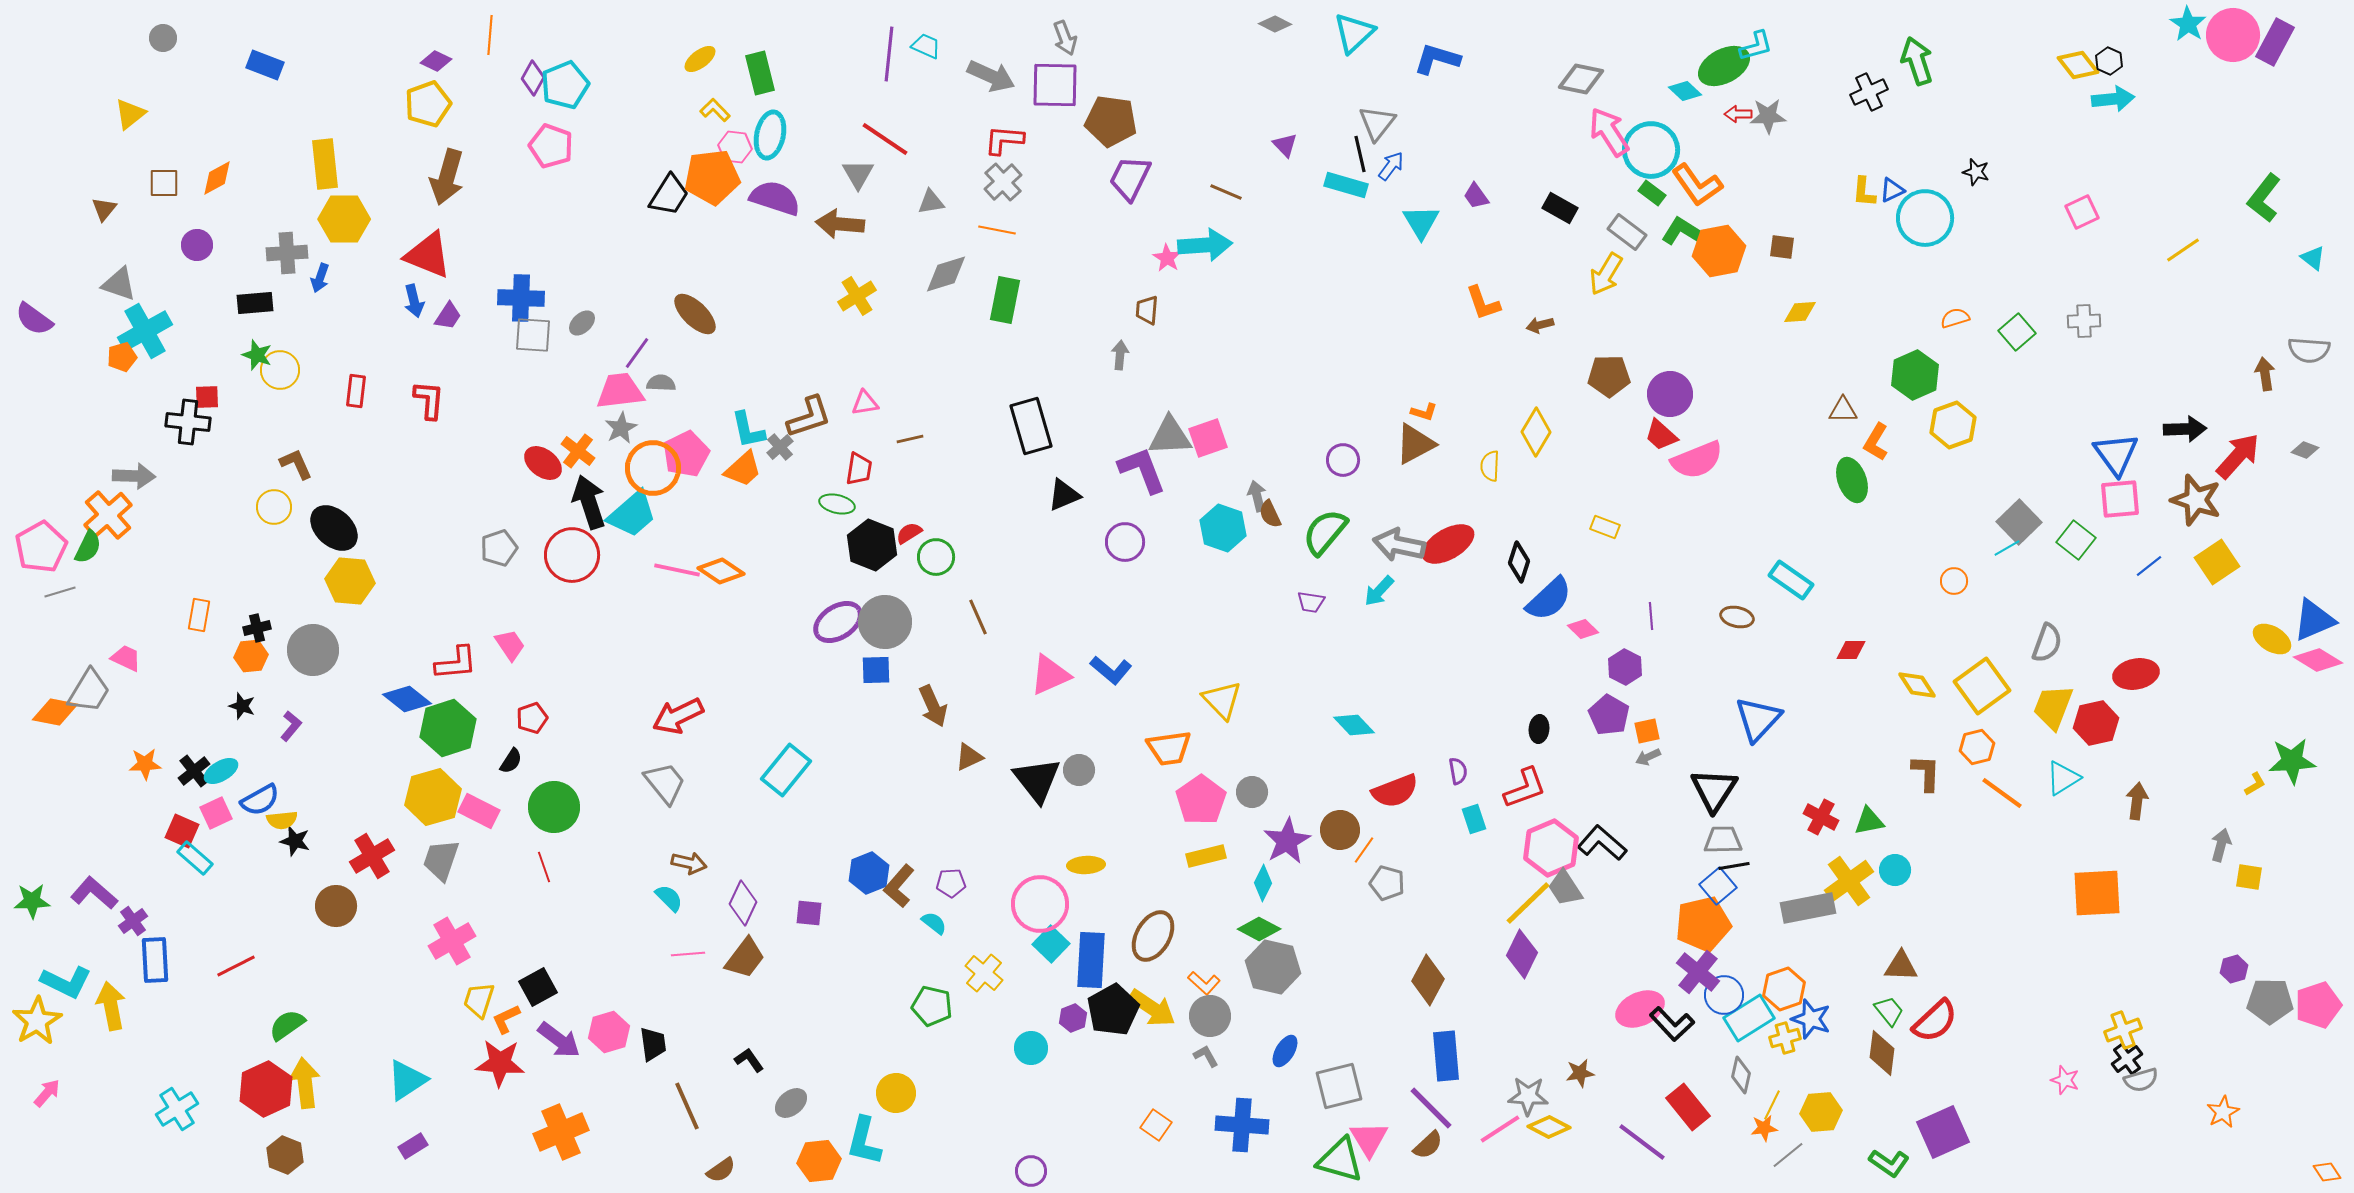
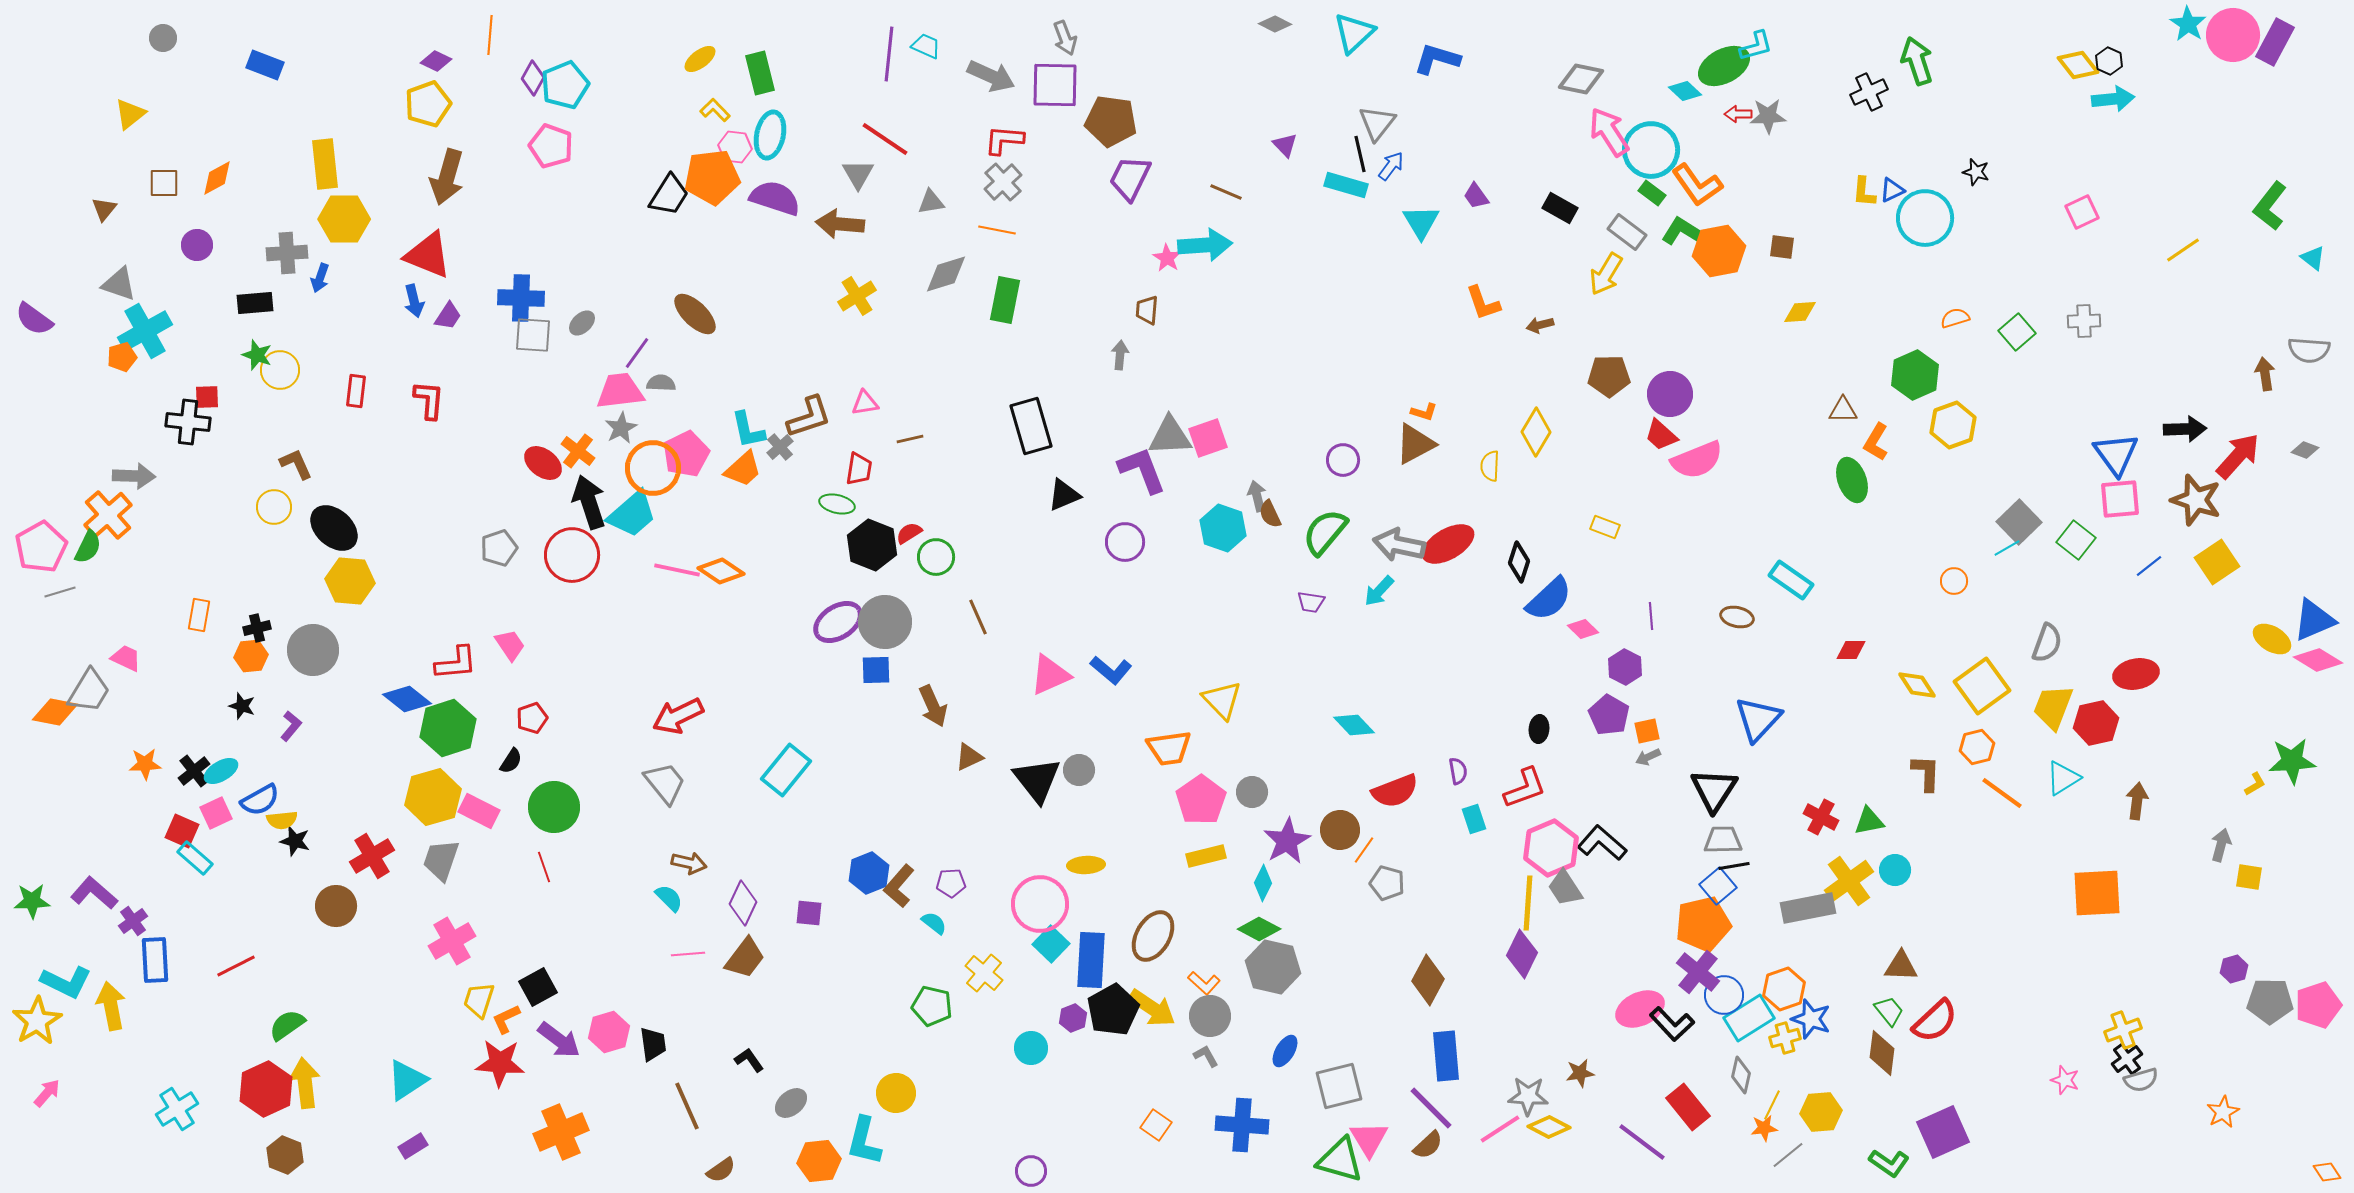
green L-shape at (2264, 198): moved 6 px right, 8 px down
yellow line at (1528, 903): rotated 42 degrees counterclockwise
